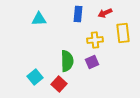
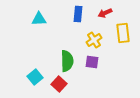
yellow cross: moved 1 px left; rotated 28 degrees counterclockwise
purple square: rotated 32 degrees clockwise
